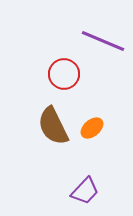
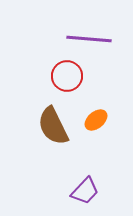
purple line: moved 14 px left, 2 px up; rotated 18 degrees counterclockwise
red circle: moved 3 px right, 2 px down
orange ellipse: moved 4 px right, 8 px up
